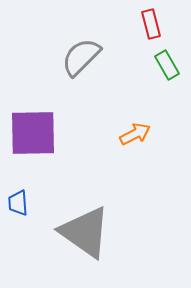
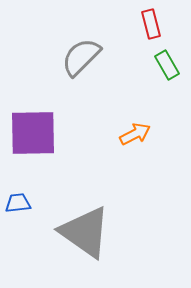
blue trapezoid: rotated 88 degrees clockwise
